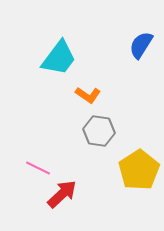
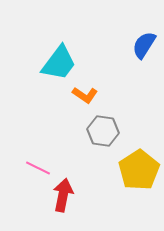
blue semicircle: moved 3 px right
cyan trapezoid: moved 5 px down
orange L-shape: moved 3 px left
gray hexagon: moved 4 px right
red arrow: moved 1 px right, 1 px down; rotated 36 degrees counterclockwise
